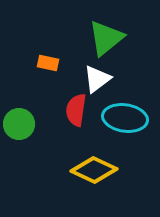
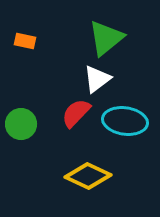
orange rectangle: moved 23 px left, 22 px up
red semicircle: moved 3 px down; rotated 36 degrees clockwise
cyan ellipse: moved 3 px down
green circle: moved 2 px right
yellow diamond: moved 6 px left, 6 px down
